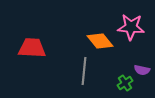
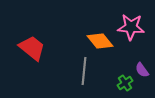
red trapezoid: rotated 36 degrees clockwise
purple semicircle: rotated 42 degrees clockwise
